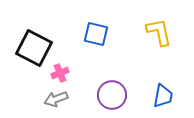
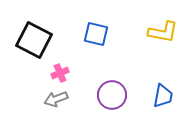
yellow L-shape: moved 4 px right; rotated 112 degrees clockwise
black square: moved 8 px up
